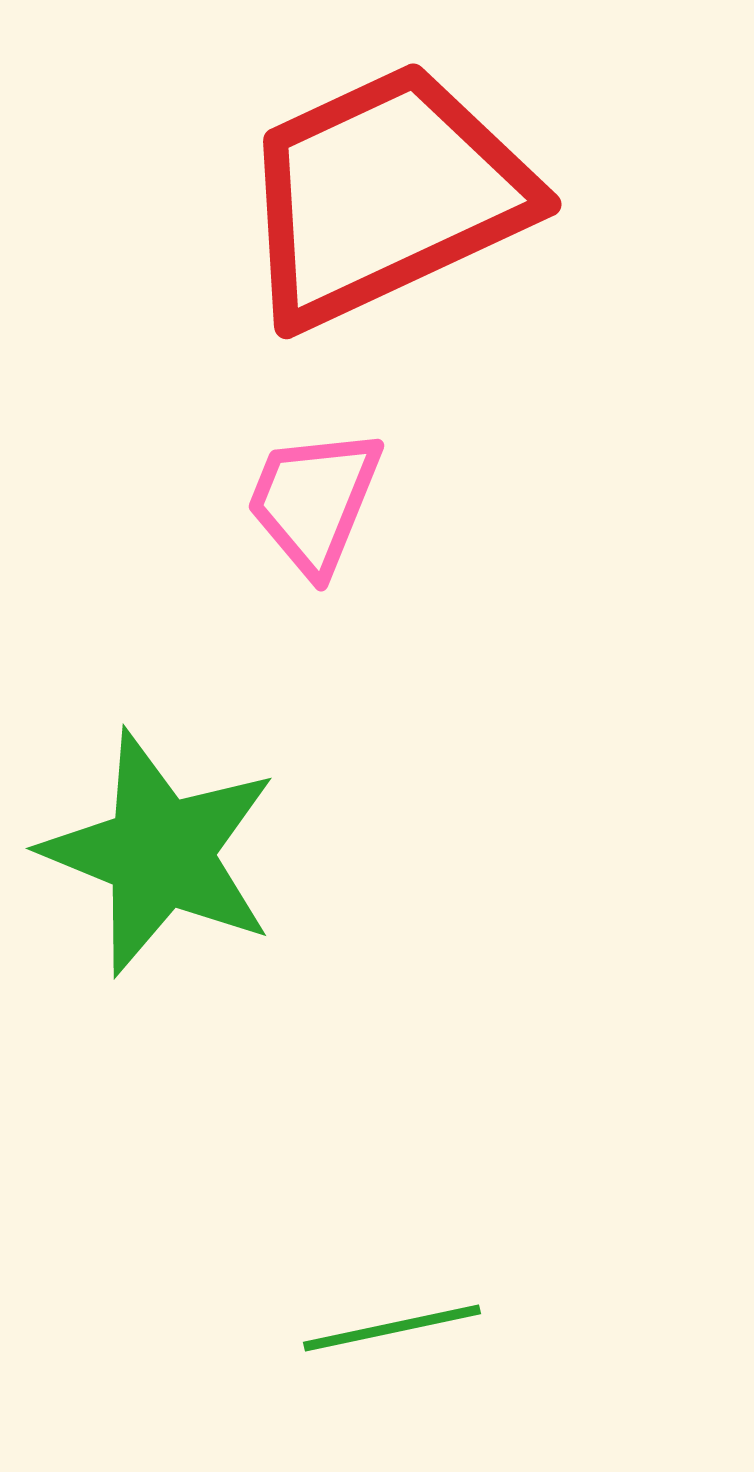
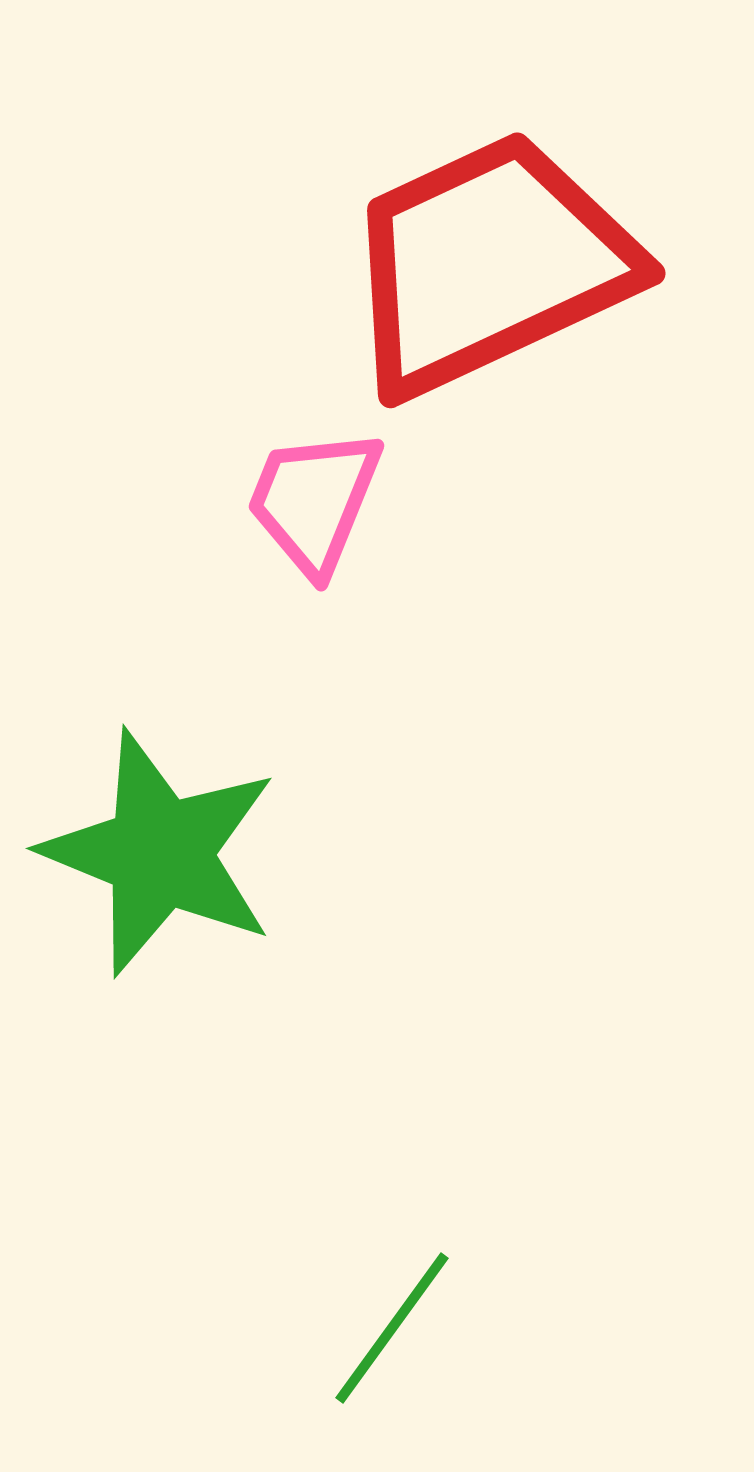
red trapezoid: moved 104 px right, 69 px down
green line: rotated 42 degrees counterclockwise
